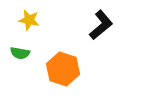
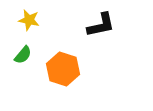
black L-shape: rotated 28 degrees clockwise
green semicircle: moved 3 px right, 2 px down; rotated 60 degrees counterclockwise
